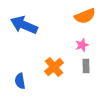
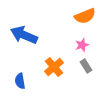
blue arrow: moved 10 px down
gray rectangle: rotated 32 degrees counterclockwise
